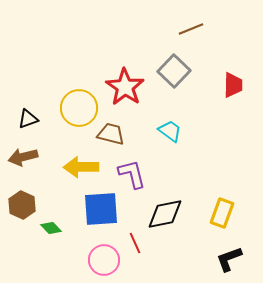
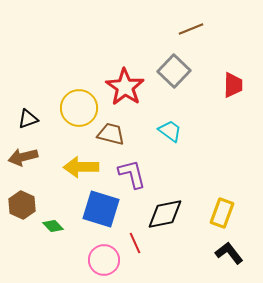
blue square: rotated 21 degrees clockwise
green diamond: moved 2 px right, 2 px up
black L-shape: moved 6 px up; rotated 72 degrees clockwise
